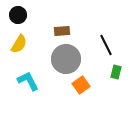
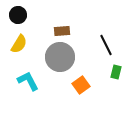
gray circle: moved 6 px left, 2 px up
